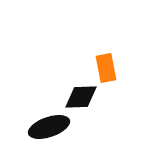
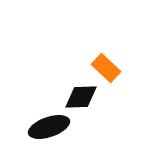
orange rectangle: rotated 36 degrees counterclockwise
